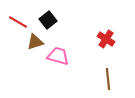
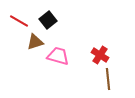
red line: moved 1 px right, 1 px up
red cross: moved 6 px left, 16 px down
